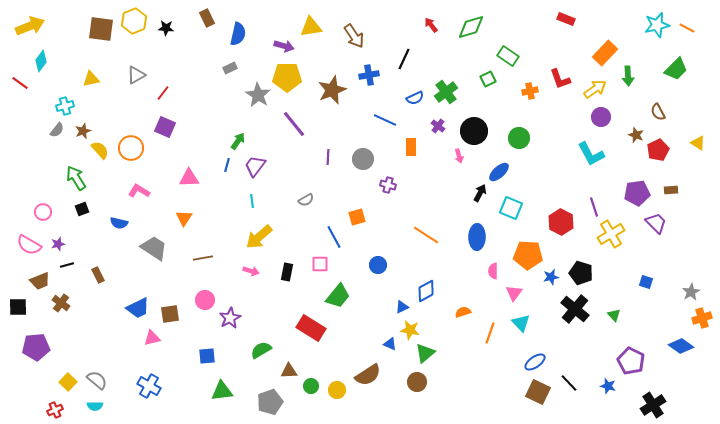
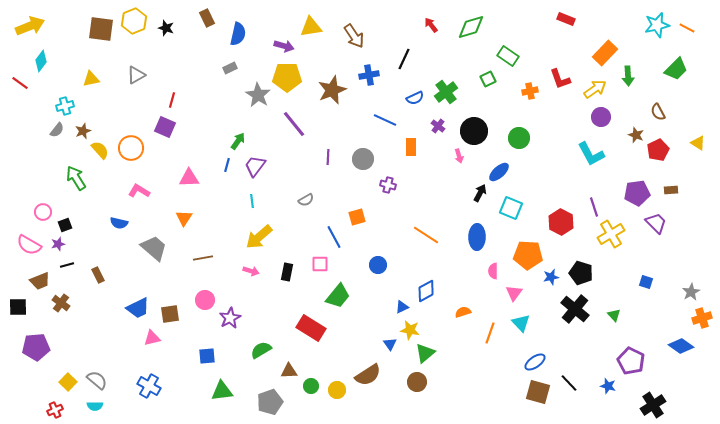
black star at (166, 28): rotated 14 degrees clockwise
red line at (163, 93): moved 9 px right, 7 px down; rotated 21 degrees counterclockwise
black square at (82, 209): moved 17 px left, 16 px down
gray trapezoid at (154, 248): rotated 8 degrees clockwise
blue triangle at (390, 344): rotated 32 degrees clockwise
brown square at (538, 392): rotated 10 degrees counterclockwise
